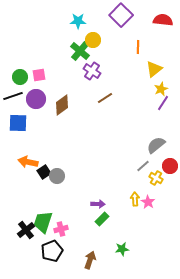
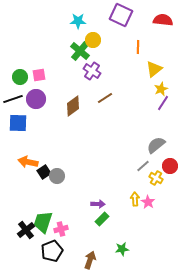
purple square: rotated 20 degrees counterclockwise
black line: moved 3 px down
brown diamond: moved 11 px right, 1 px down
